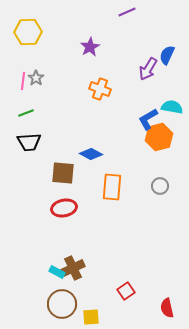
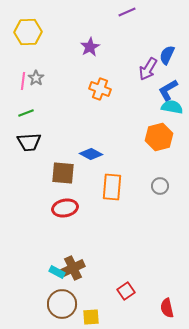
blue L-shape: moved 20 px right, 29 px up
red ellipse: moved 1 px right
